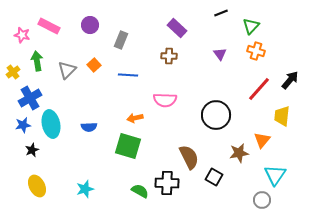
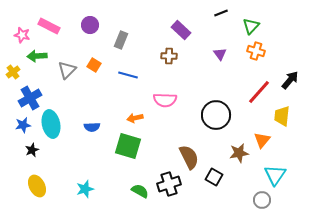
purple rectangle: moved 4 px right, 2 px down
green arrow: moved 5 px up; rotated 84 degrees counterclockwise
orange square: rotated 16 degrees counterclockwise
blue line: rotated 12 degrees clockwise
red line: moved 3 px down
blue semicircle: moved 3 px right
black cross: moved 2 px right, 1 px down; rotated 20 degrees counterclockwise
